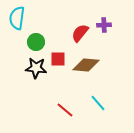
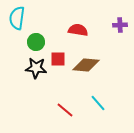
purple cross: moved 16 px right
red semicircle: moved 2 px left, 3 px up; rotated 60 degrees clockwise
